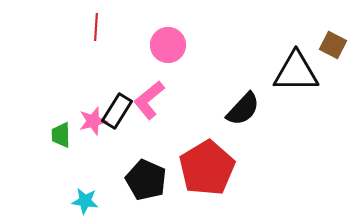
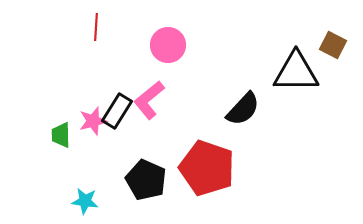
red pentagon: rotated 22 degrees counterclockwise
